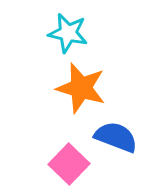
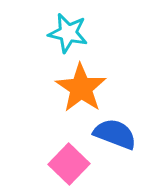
orange star: rotated 18 degrees clockwise
blue semicircle: moved 1 px left, 3 px up
